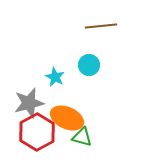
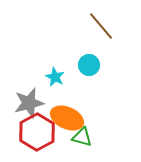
brown line: rotated 56 degrees clockwise
